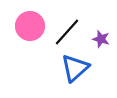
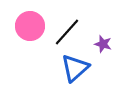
purple star: moved 2 px right, 5 px down
